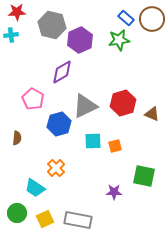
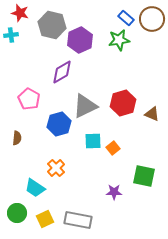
red star: moved 3 px right, 1 px down; rotated 18 degrees clockwise
pink pentagon: moved 4 px left
orange square: moved 2 px left, 2 px down; rotated 24 degrees counterclockwise
